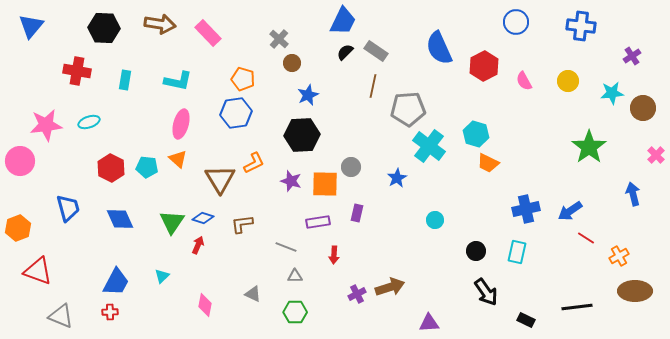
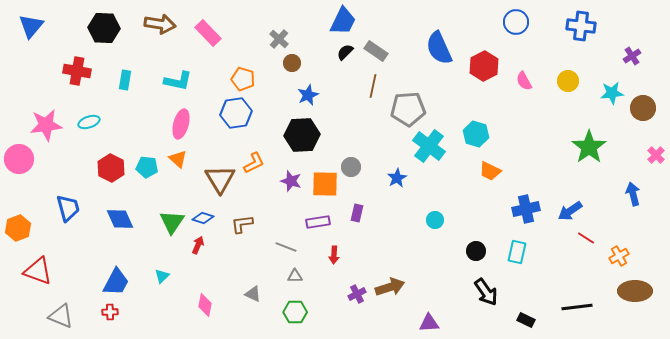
pink circle at (20, 161): moved 1 px left, 2 px up
orange trapezoid at (488, 163): moved 2 px right, 8 px down
